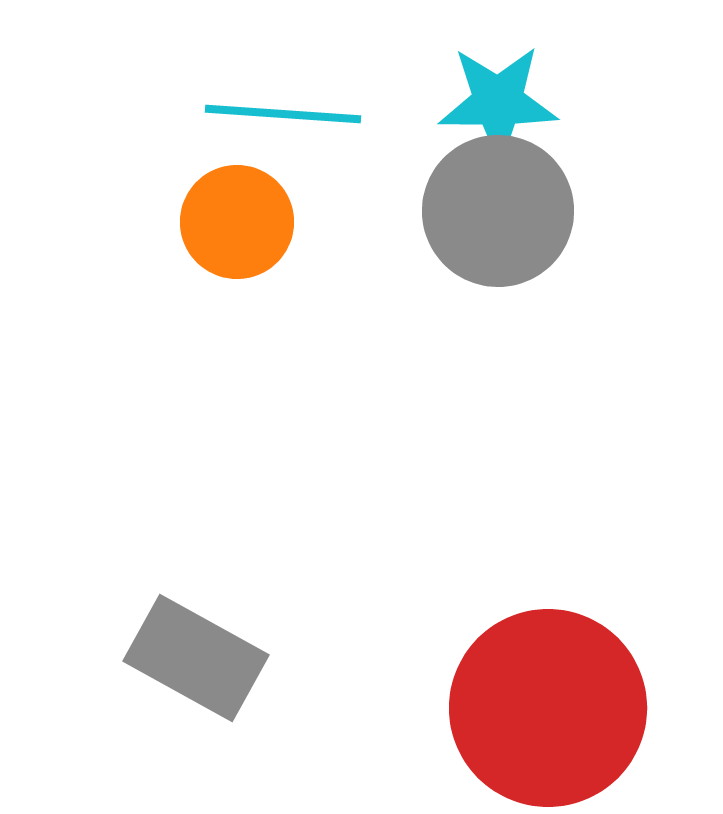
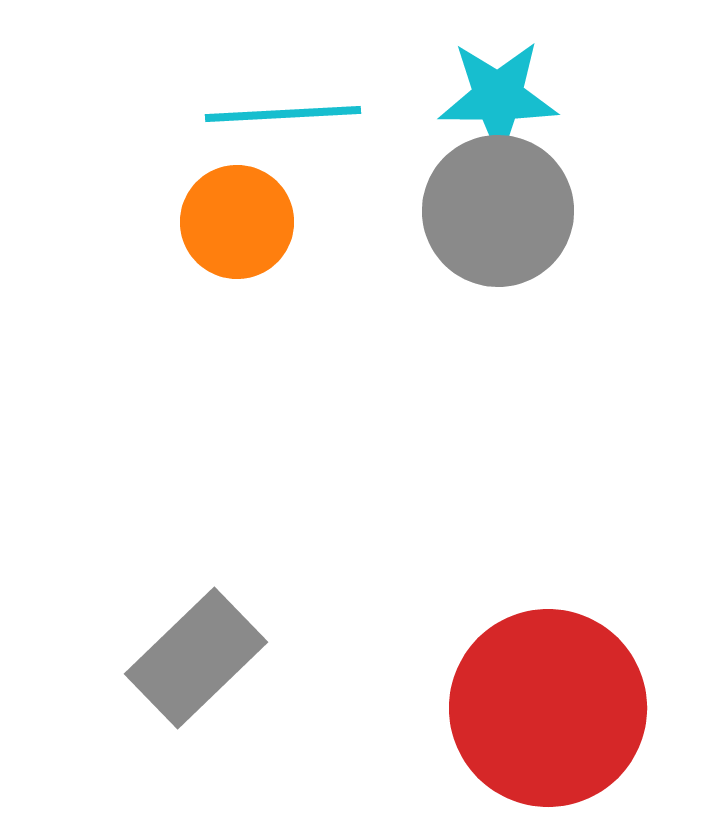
cyan star: moved 5 px up
cyan line: rotated 7 degrees counterclockwise
gray rectangle: rotated 73 degrees counterclockwise
